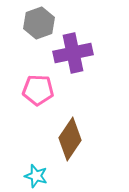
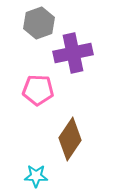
cyan star: rotated 15 degrees counterclockwise
